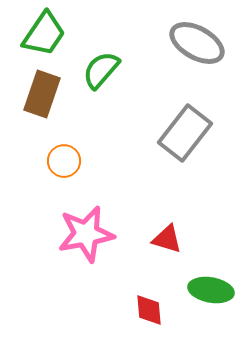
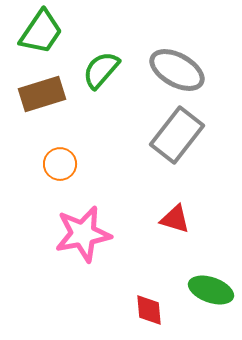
green trapezoid: moved 3 px left, 2 px up
gray ellipse: moved 20 px left, 27 px down
brown rectangle: rotated 54 degrees clockwise
gray rectangle: moved 8 px left, 2 px down
orange circle: moved 4 px left, 3 px down
pink star: moved 3 px left
red triangle: moved 8 px right, 20 px up
green ellipse: rotated 9 degrees clockwise
